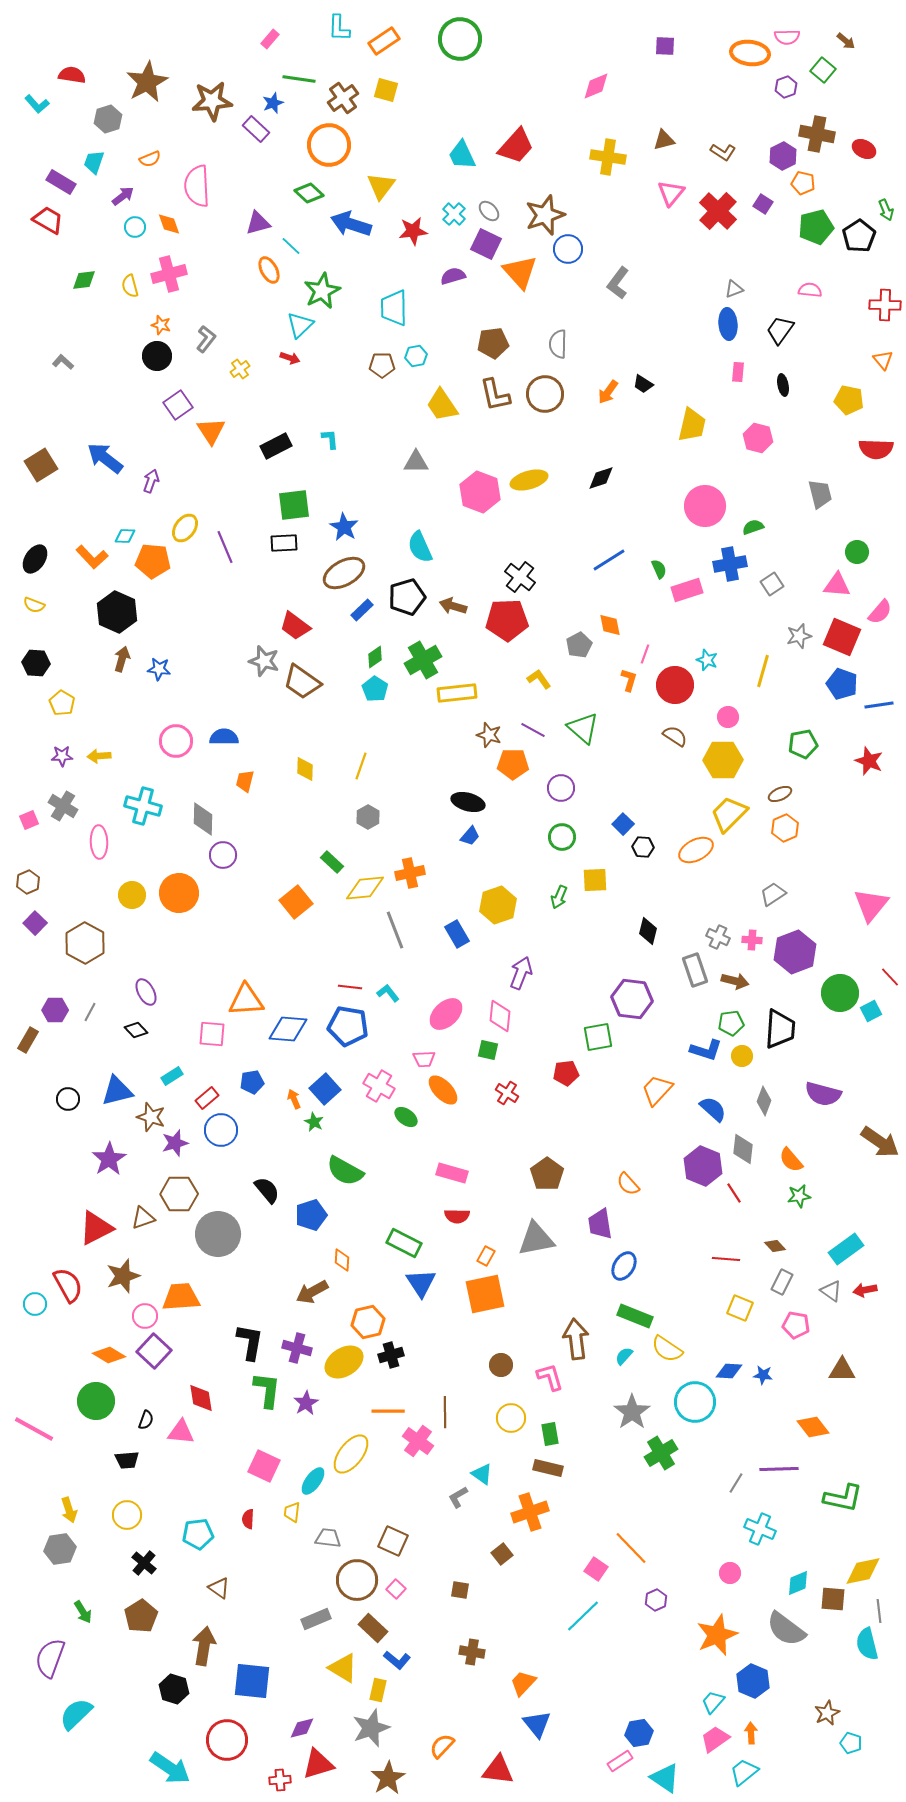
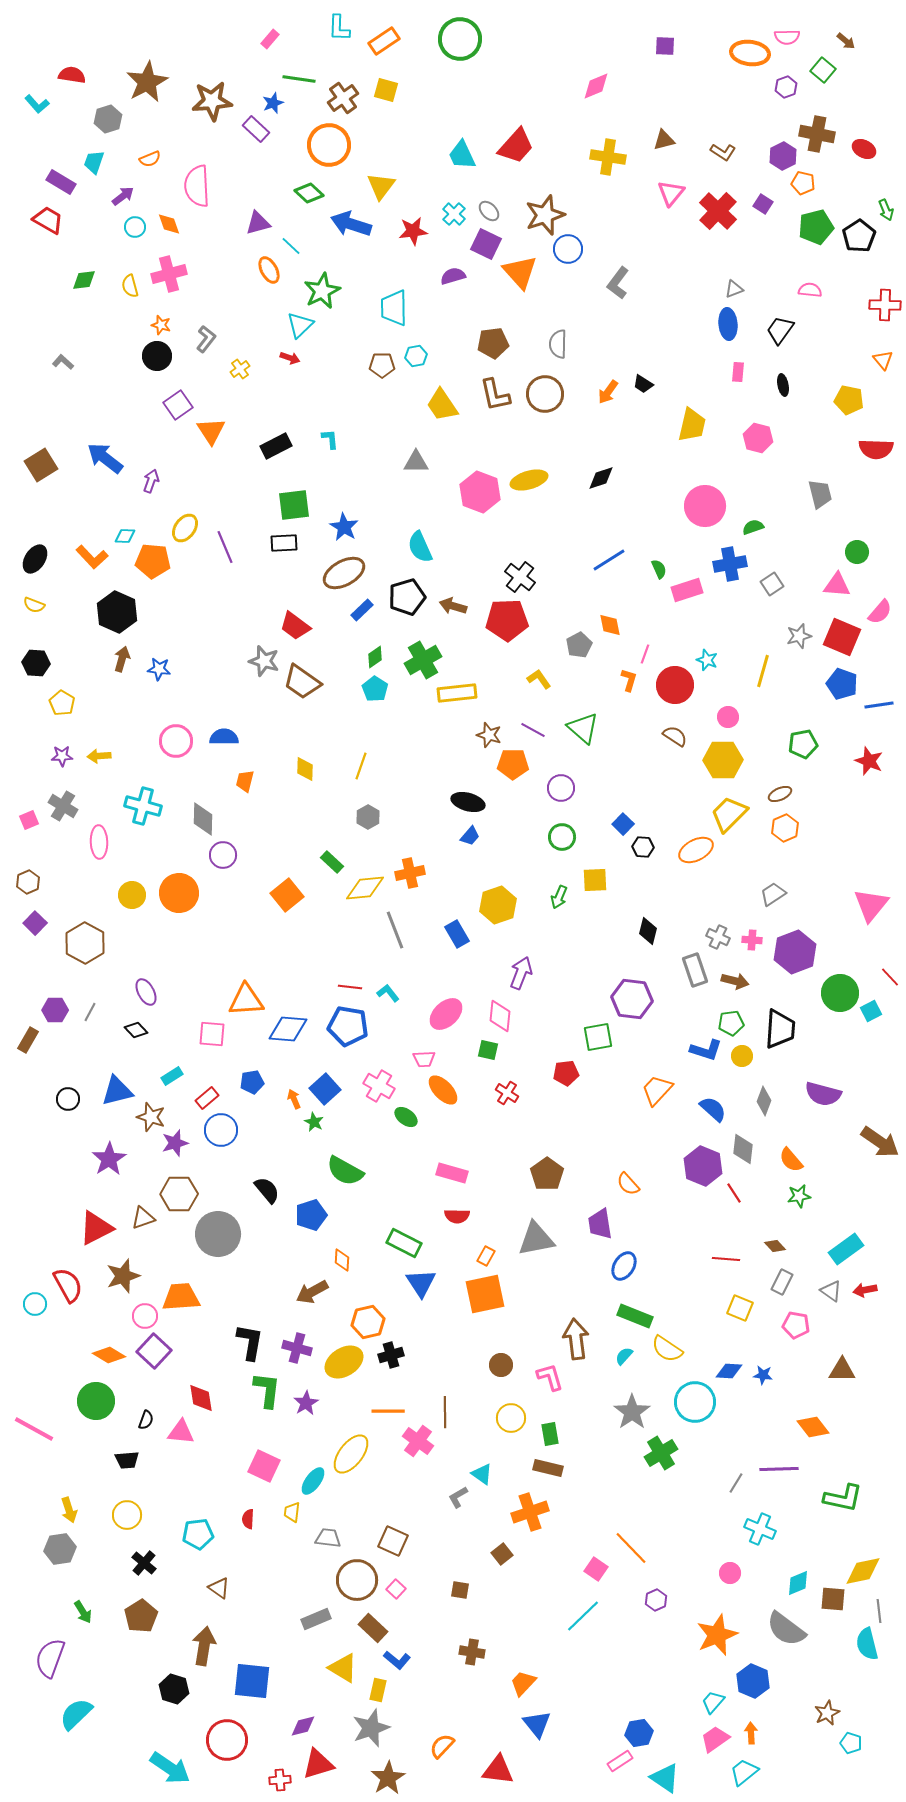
orange square at (296, 902): moved 9 px left, 7 px up
purple diamond at (302, 1728): moved 1 px right, 2 px up
